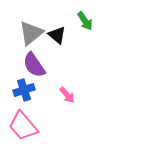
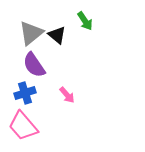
blue cross: moved 1 px right, 3 px down
